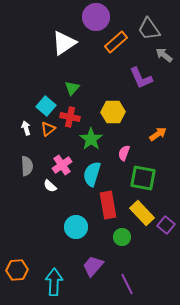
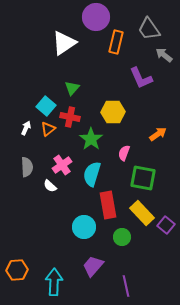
orange rectangle: rotated 35 degrees counterclockwise
white arrow: rotated 40 degrees clockwise
gray semicircle: moved 1 px down
cyan circle: moved 8 px right
purple line: moved 1 px left, 2 px down; rotated 15 degrees clockwise
